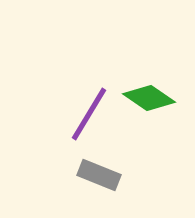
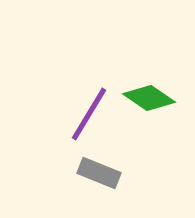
gray rectangle: moved 2 px up
